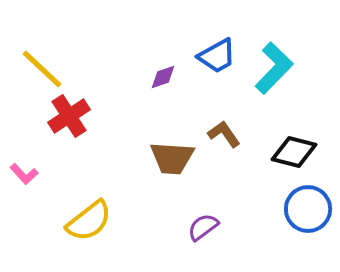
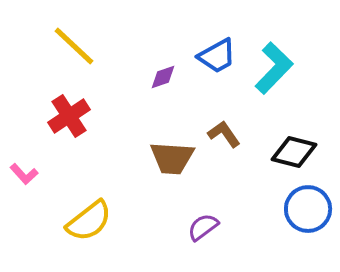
yellow line: moved 32 px right, 23 px up
